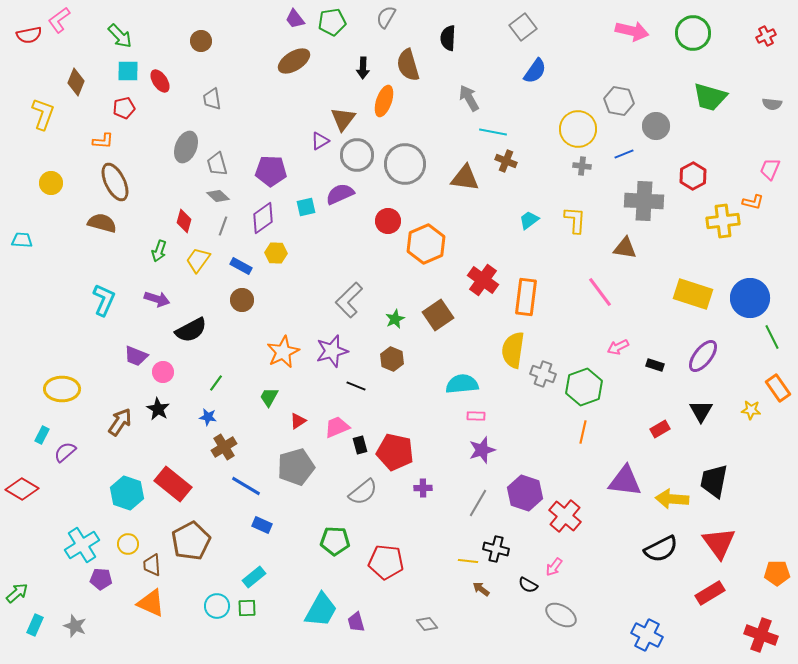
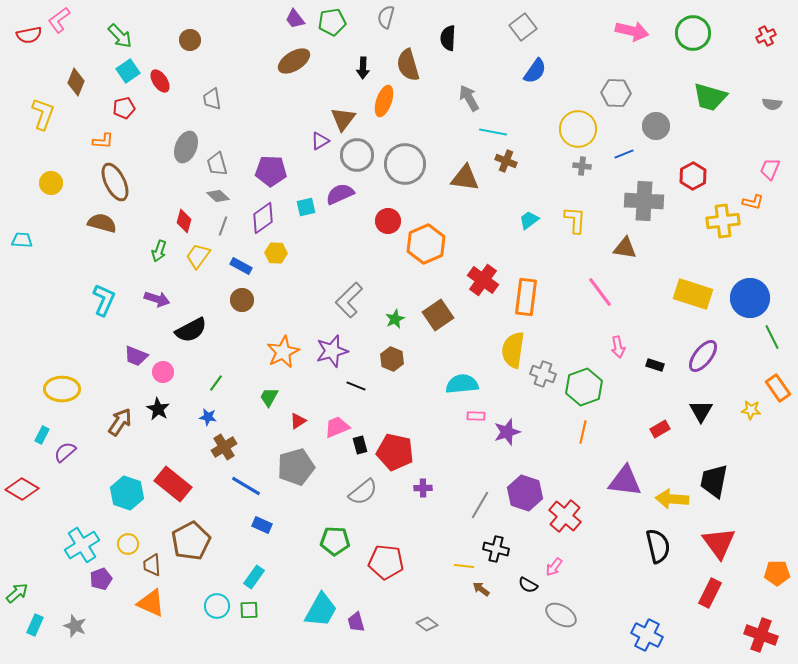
gray semicircle at (386, 17): rotated 15 degrees counterclockwise
brown circle at (201, 41): moved 11 px left, 1 px up
cyan square at (128, 71): rotated 35 degrees counterclockwise
gray hexagon at (619, 101): moved 3 px left, 8 px up; rotated 8 degrees counterclockwise
yellow trapezoid at (198, 260): moved 4 px up
pink arrow at (618, 347): rotated 75 degrees counterclockwise
purple star at (482, 450): moved 25 px right, 18 px up
gray line at (478, 503): moved 2 px right, 2 px down
black semicircle at (661, 549): moved 3 px left, 3 px up; rotated 76 degrees counterclockwise
yellow line at (468, 561): moved 4 px left, 5 px down
cyan rectangle at (254, 577): rotated 15 degrees counterclockwise
purple pentagon at (101, 579): rotated 25 degrees counterclockwise
red rectangle at (710, 593): rotated 32 degrees counterclockwise
green square at (247, 608): moved 2 px right, 2 px down
gray diamond at (427, 624): rotated 15 degrees counterclockwise
